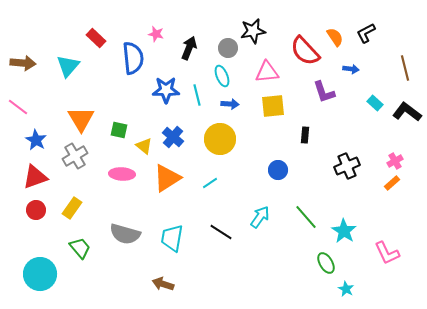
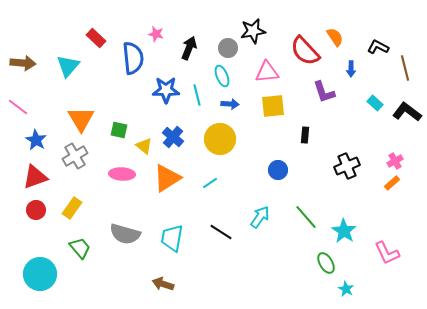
black L-shape at (366, 33): moved 12 px right, 14 px down; rotated 55 degrees clockwise
blue arrow at (351, 69): rotated 84 degrees clockwise
